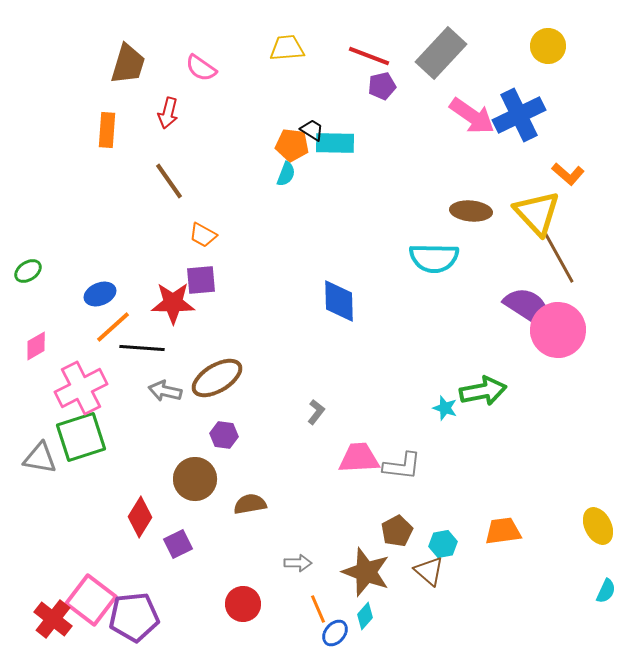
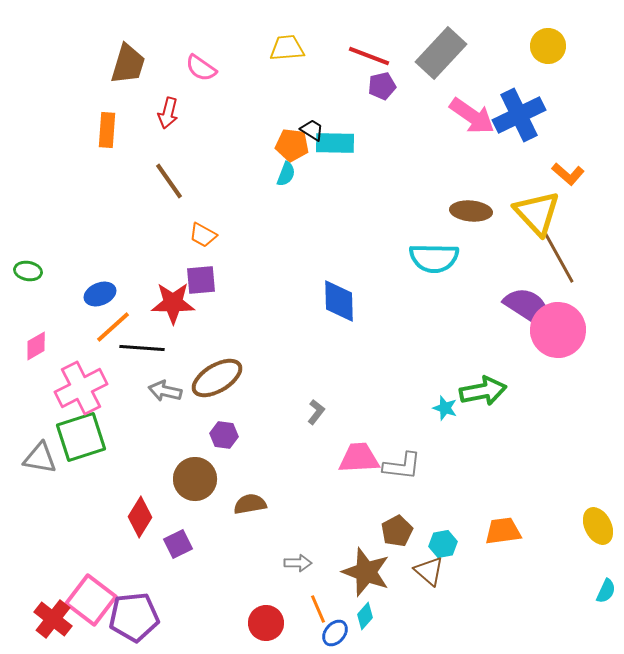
green ellipse at (28, 271): rotated 44 degrees clockwise
red circle at (243, 604): moved 23 px right, 19 px down
